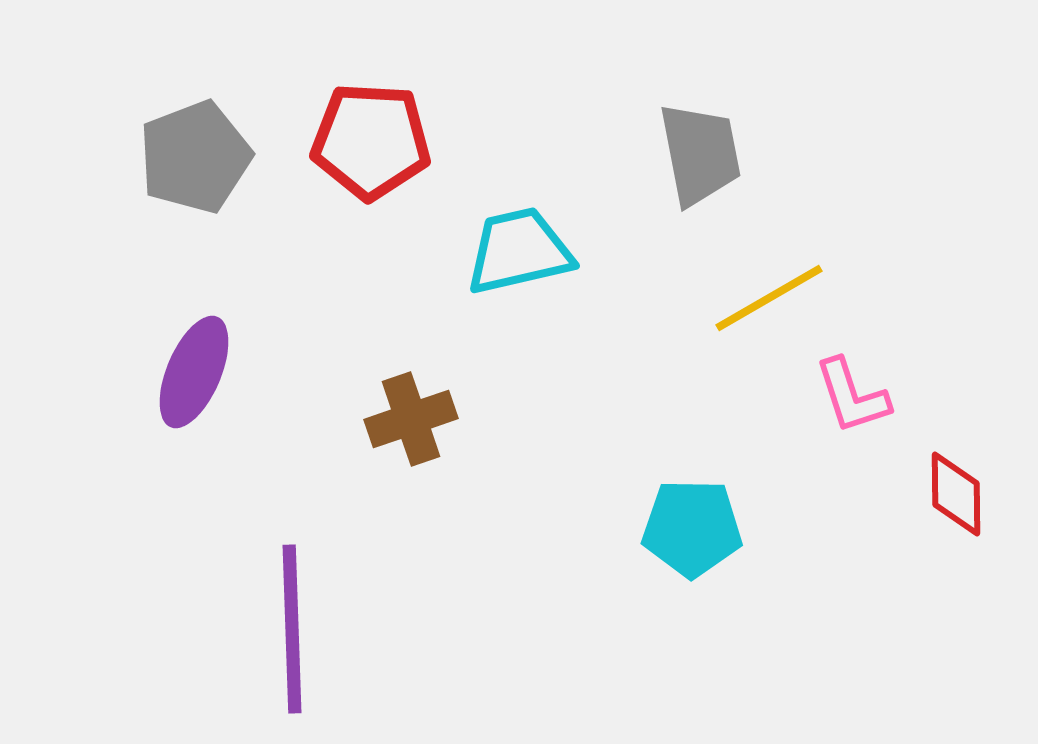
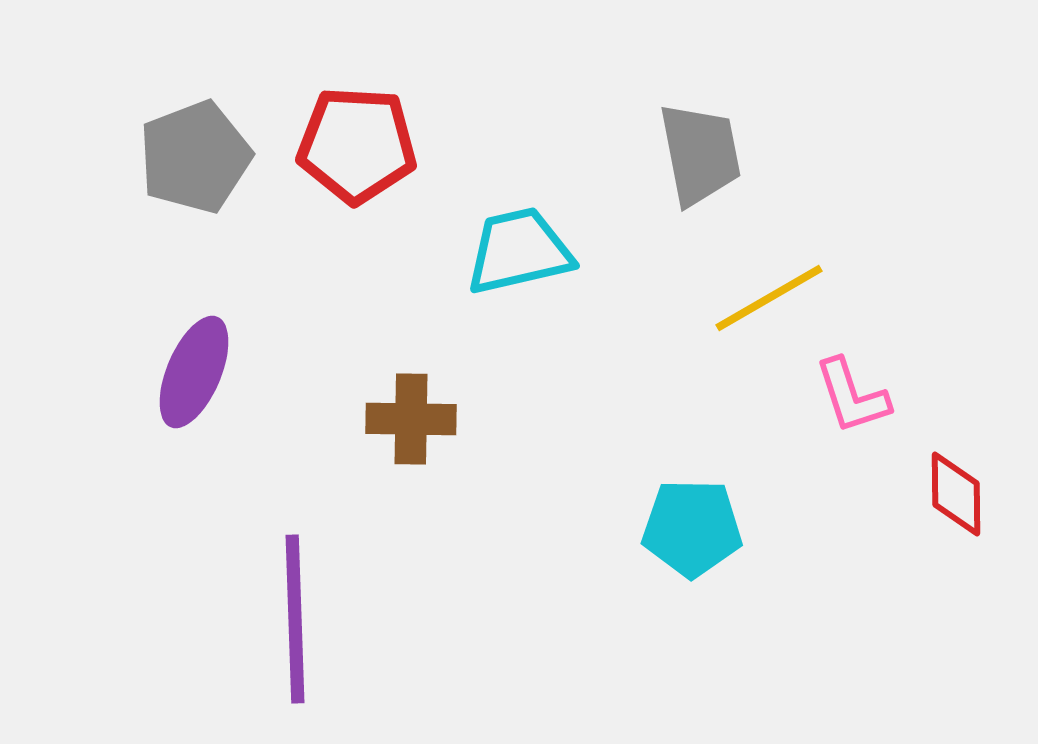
red pentagon: moved 14 px left, 4 px down
brown cross: rotated 20 degrees clockwise
purple line: moved 3 px right, 10 px up
